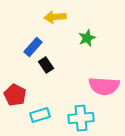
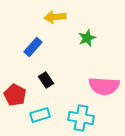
black rectangle: moved 15 px down
cyan cross: rotated 15 degrees clockwise
